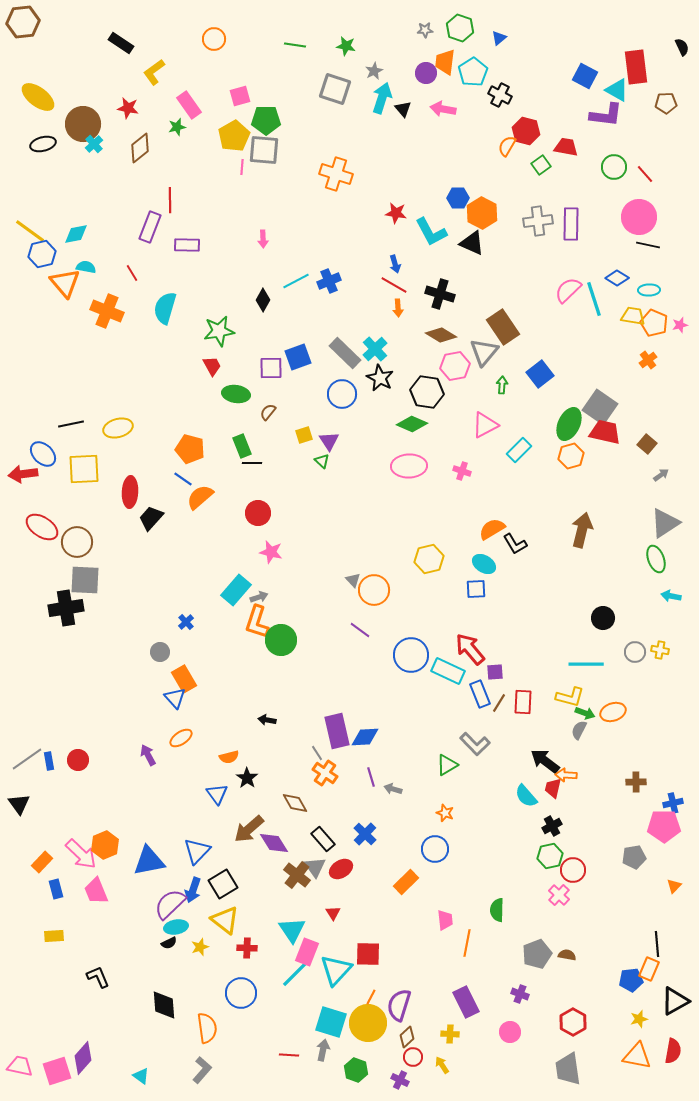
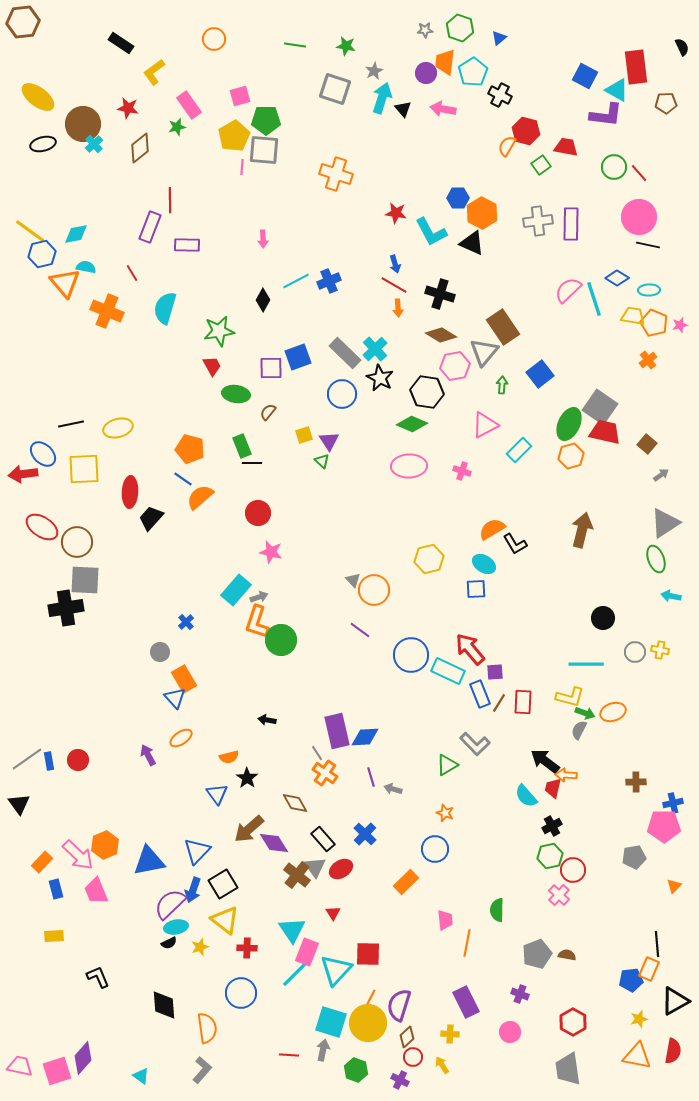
red line at (645, 174): moved 6 px left, 1 px up
pink arrow at (81, 854): moved 3 px left, 1 px down
